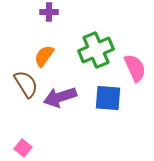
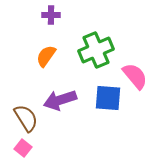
purple cross: moved 2 px right, 3 px down
orange semicircle: moved 2 px right
pink semicircle: moved 8 px down; rotated 16 degrees counterclockwise
brown semicircle: moved 34 px down
purple arrow: moved 3 px down
